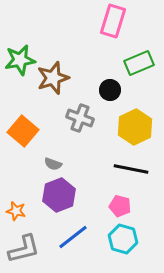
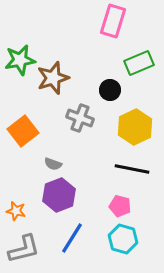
orange square: rotated 12 degrees clockwise
black line: moved 1 px right
blue line: moved 1 px left, 1 px down; rotated 20 degrees counterclockwise
